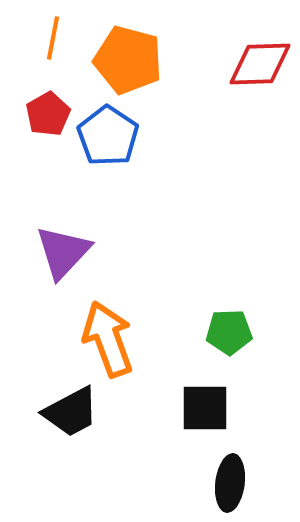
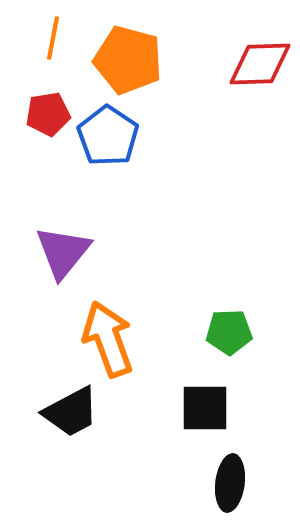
red pentagon: rotated 21 degrees clockwise
purple triangle: rotated 4 degrees counterclockwise
